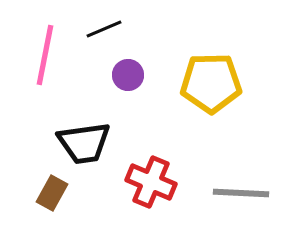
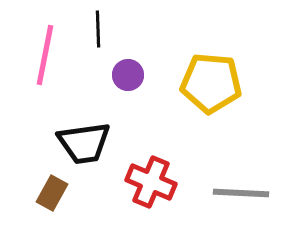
black line: moved 6 px left; rotated 69 degrees counterclockwise
yellow pentagon: rotated 6 degrees clockwise
